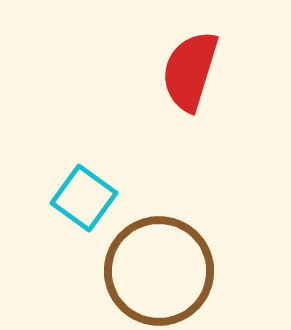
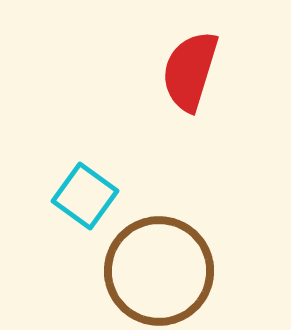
cyan square: moved 1 px right, 2 px up
